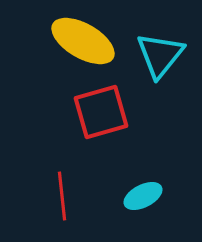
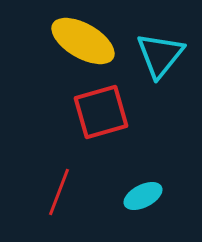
red line: moved 3 px left, 4 px up; rotated 27 degrees clockwise
